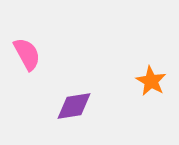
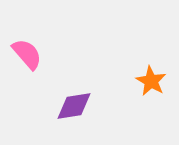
pink semicircle: rotated 12 degrees counterclockwise
